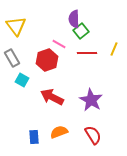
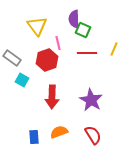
yellow triangle: moved 21 px right
green square: moved 2 px right, 1 px up; rotated 28 degrees counterclockwise
pink line: moved 1 px left, 1 px up; rotated 48 degrees clockwise
gray rectangle: rotated 24 degrees counterclockwise
red arrow: rotated 115 degrees counterclockwise
